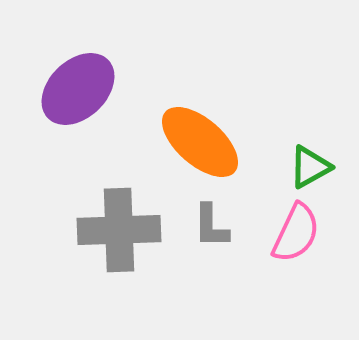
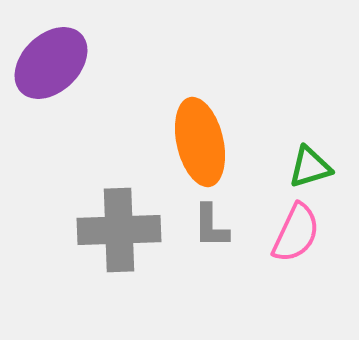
purple ellipse: moved 27 px left, 26 px up
orange ellipse: rotated 36 degrees clockwise
green triangle: rotated 12 degrees clockwise
